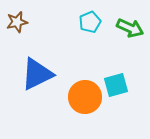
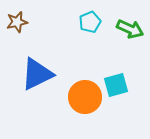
green arrow: moved 1 px down
